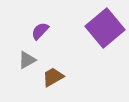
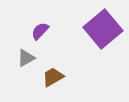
purple square: moved 2 px left, 1 px down
gray triangle: moved 1 px left, 2 px up
